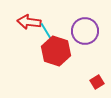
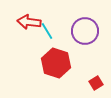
cyan line: moved 1 px right
red hexagon: moved 12 px down
red square: moved 1 px left, 1 px down
